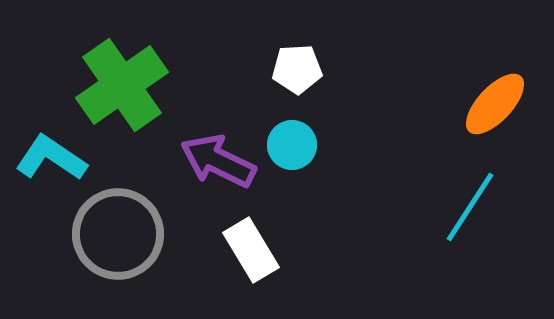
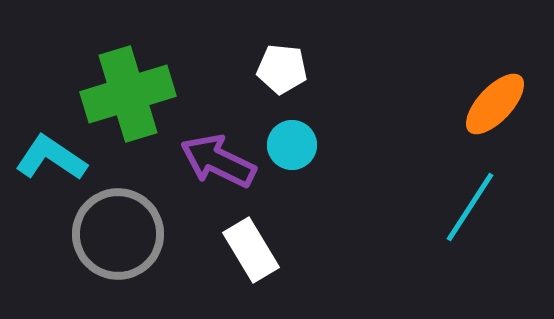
white pentagon: moved 15 px left; rotated 9 degrees clockwise
green cross: moved 6 px right, 9 px down; rotated 18 degrees clockwise
